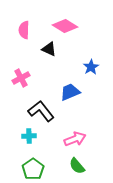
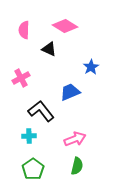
green semicircle: rotated 126 degrees counterclockwise
